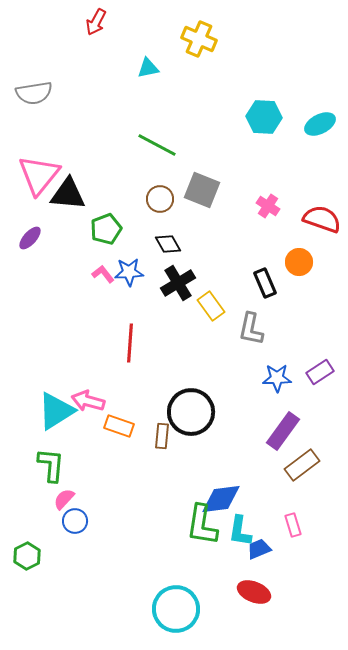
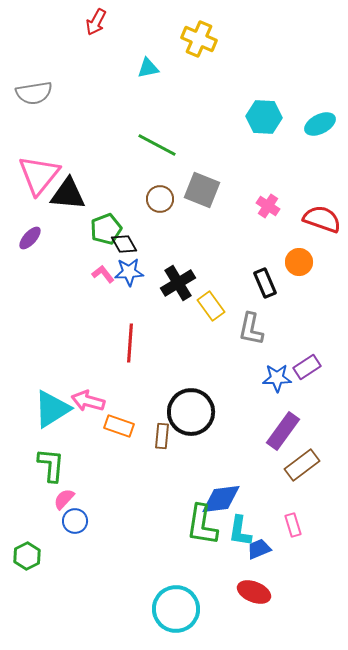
black diamond at (168, 244): moved 44 px left
purple rectangle at (320, 372): moved 13 px left, 5 px up
cyan triangle at (56, 411): moved 4 px left, 2 px up
